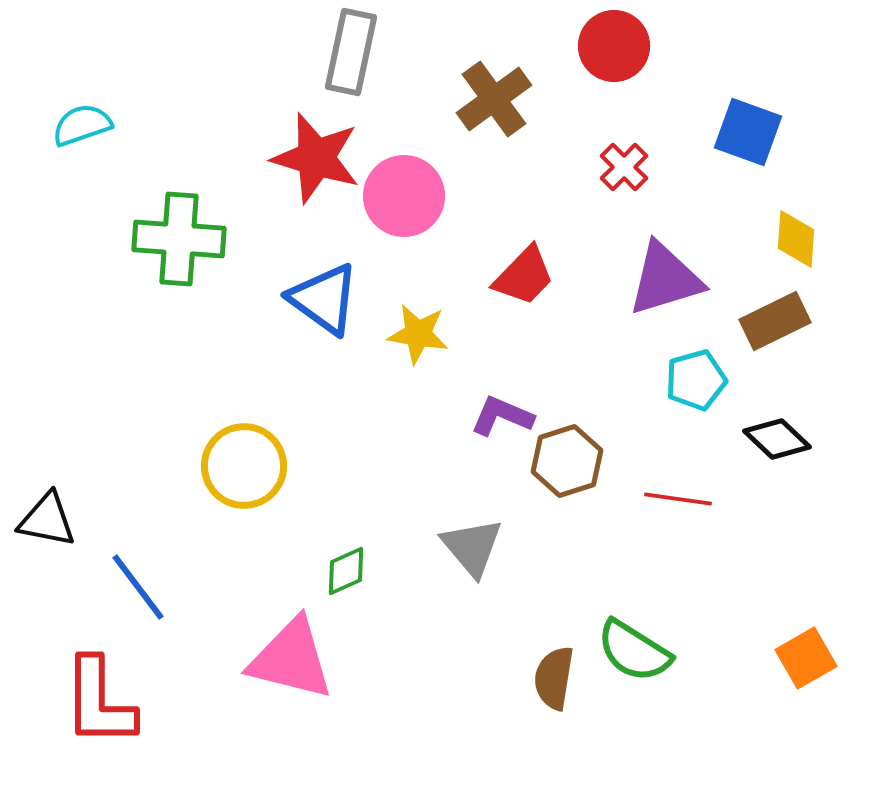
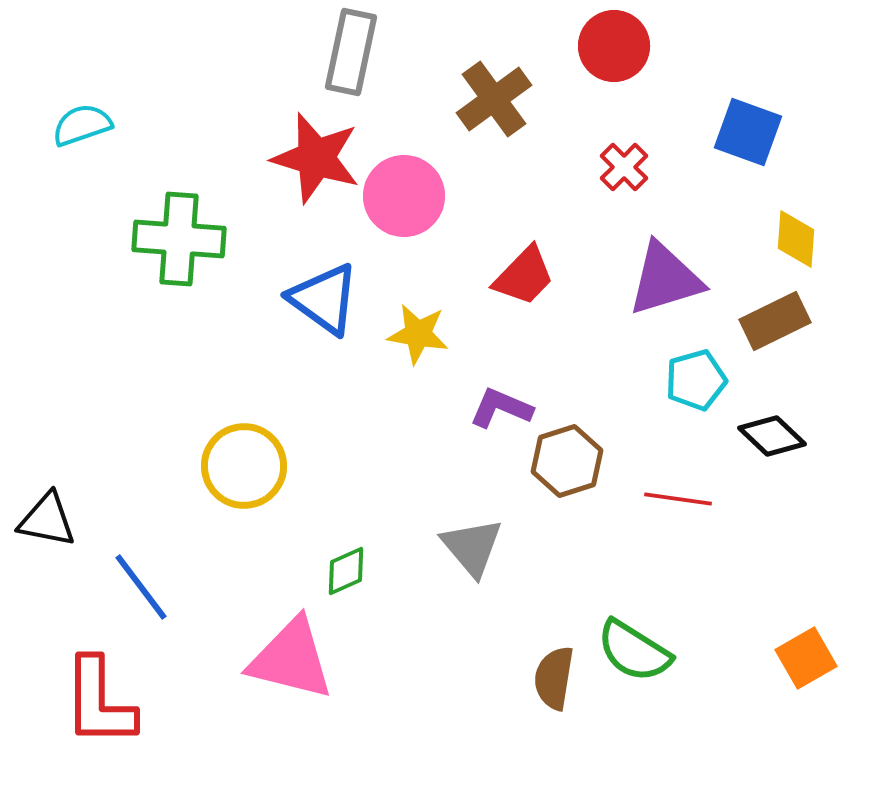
purple L-shape: moved 1 px left, 8 px up
black diamond: moved 5 px left, 3 px up
blue line: moved 3 px right
